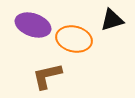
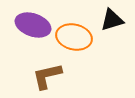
orange ellipse: moved 2 px up
